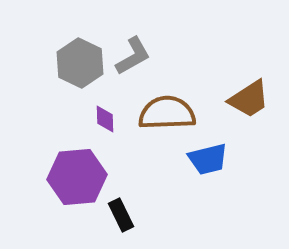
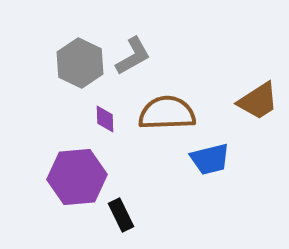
brown trapezoid: moved 9 px right, 2 px down
blue trapezoid: moved 2 px right
